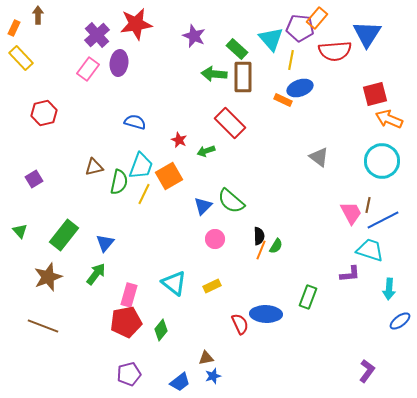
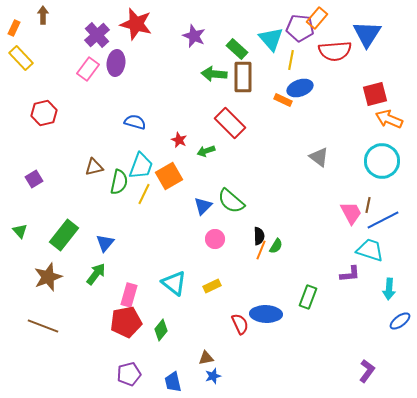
brown arrow at (38, 15): moved 5 px right
red star at (136, 24): rotated 24 degrees clockwise
purple ellipse at (119, 63): moved 3 px left
blue trapezoid at (180, 382): moved 7 px left; rotated 115 degrees clockwise
